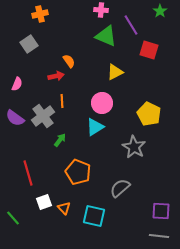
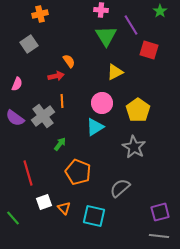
green triangle: rotated 35 degrees clockwise
yellow pentagon: moved 11 px left, 4 px up; rotated 10 degrees clockwise
green arrow: moved 4 px down
purple square: moved 1 px left, 1 px down; rotated 18 degrees counterclockwise
